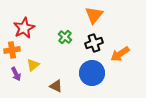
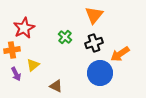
blue circle: moved 8 px right
